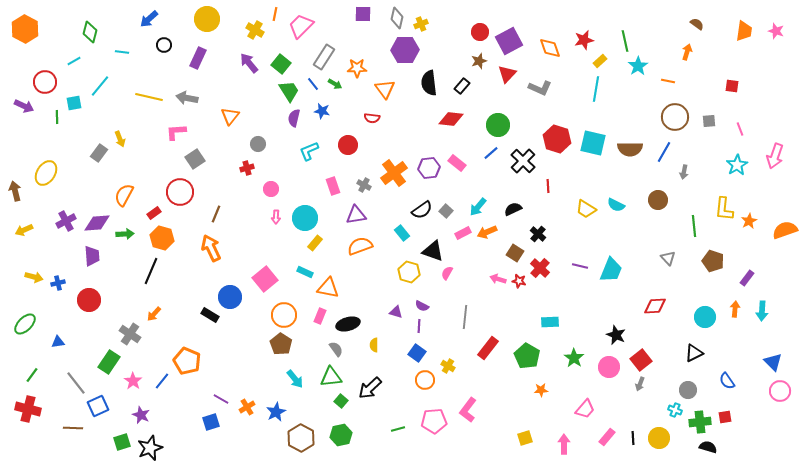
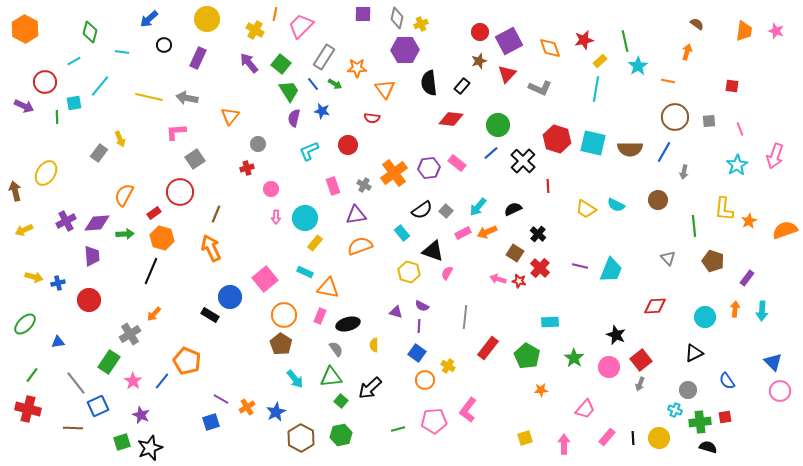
gray cross at (130, 334): rotated 25 degrees clockwise
